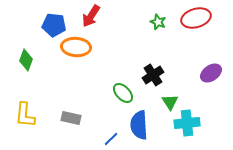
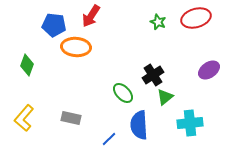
green diamond: moved 1 px right, 5 px down
purple ellipse: moved 2 px left, 3 px up
green triangle: moved 5 px left, 5 px up; rotated 24 degrees clockwise
yellow L-shape: moved 1 px left, 3 px down; rotated 36 degrees clockwise
cyan cross: moved 3 px right
blue line: moved 2 px left
